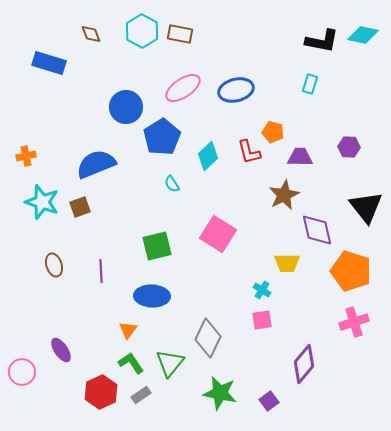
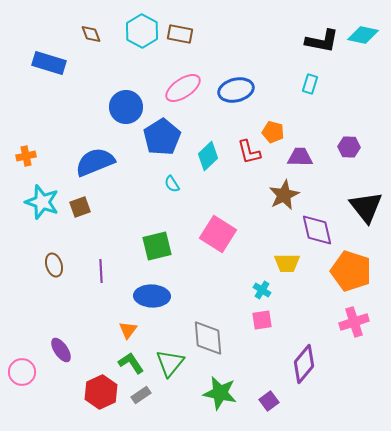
blue semicircle at (96, 164): moved 1 px left, 2 px up
gray diamond at (208, 338): rotated 30 degrees counterclockwise
